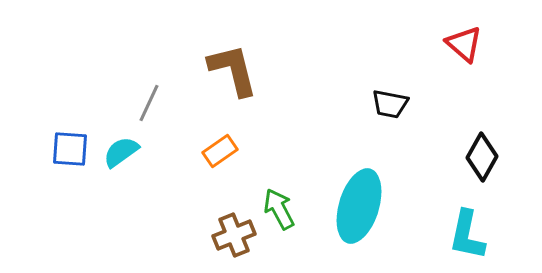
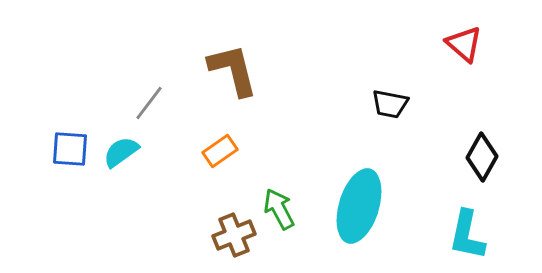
gray line: rotated 12 degrees clockwise
